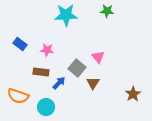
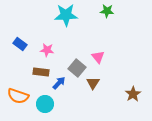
cyan circle: moved 1 px left, 3 px up
